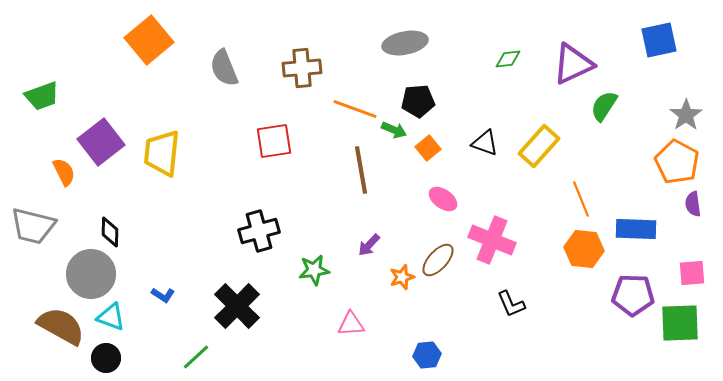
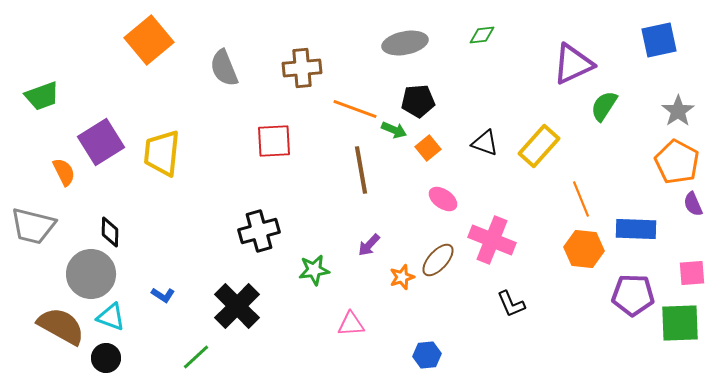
green diamond at (508, 59): moved 26 px left, 24 px up
gray star at (686, 115): moved 8 px left, 4 px up
red square at (274, 141): rotated 6 degrees clockwise
purple square at (101, 142): rotated 6 degrees clockwise
purple semicircle at (693, 204): rotated 15 degrees counterclockwise
